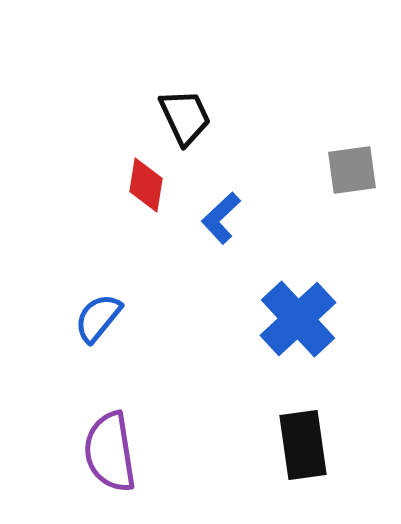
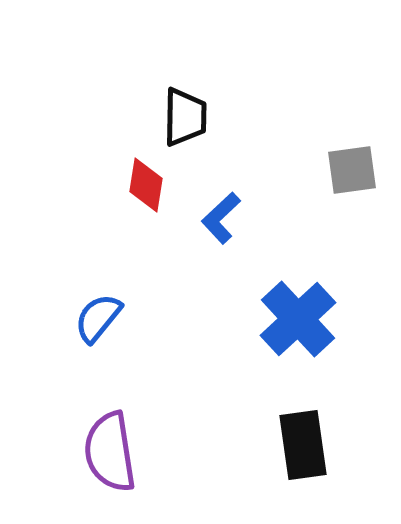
black trapezoid: rotated 26 degrees clockwise
